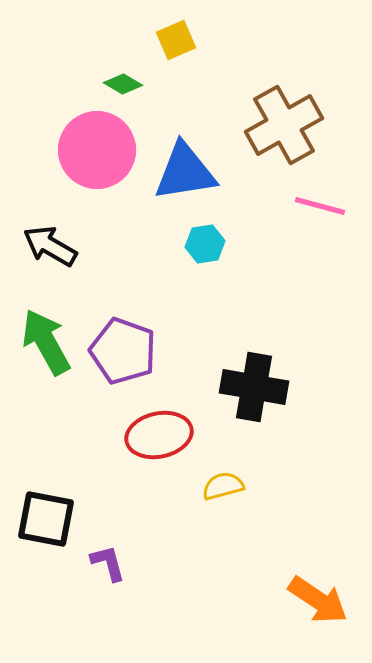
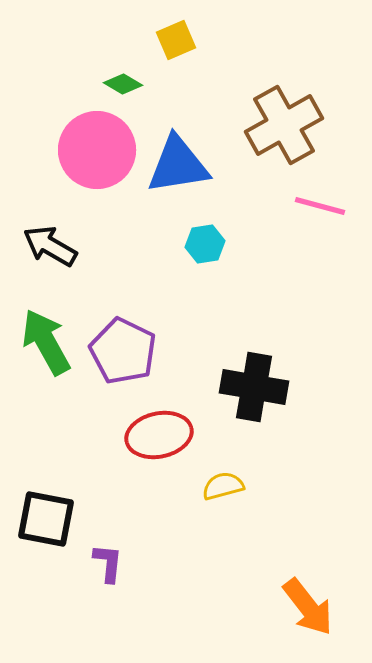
blue triangle: moved 7 px left, 7 px up
purple pentagon: rotated 6 degrees clockwise
purple L-shape: rotated 21 degrees clockwise
orange arrow: moved 10 px left, 7 px down; rotated 18 degrees clockwise
